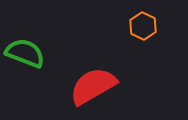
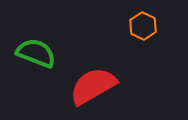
green semicircle: moved 11 px right
